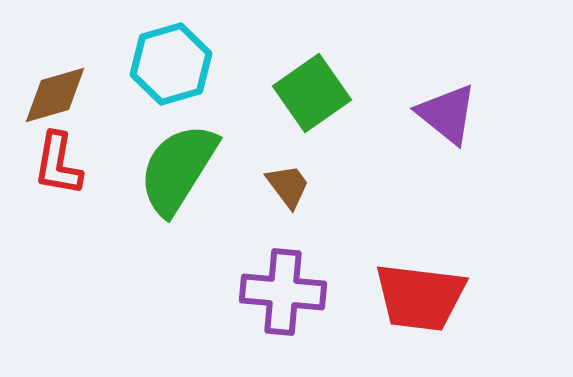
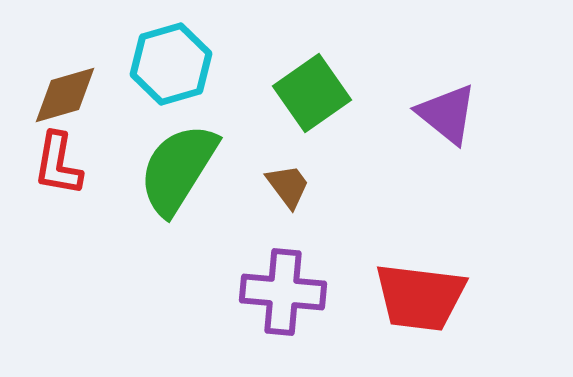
brown diamond: moved 10 px right
